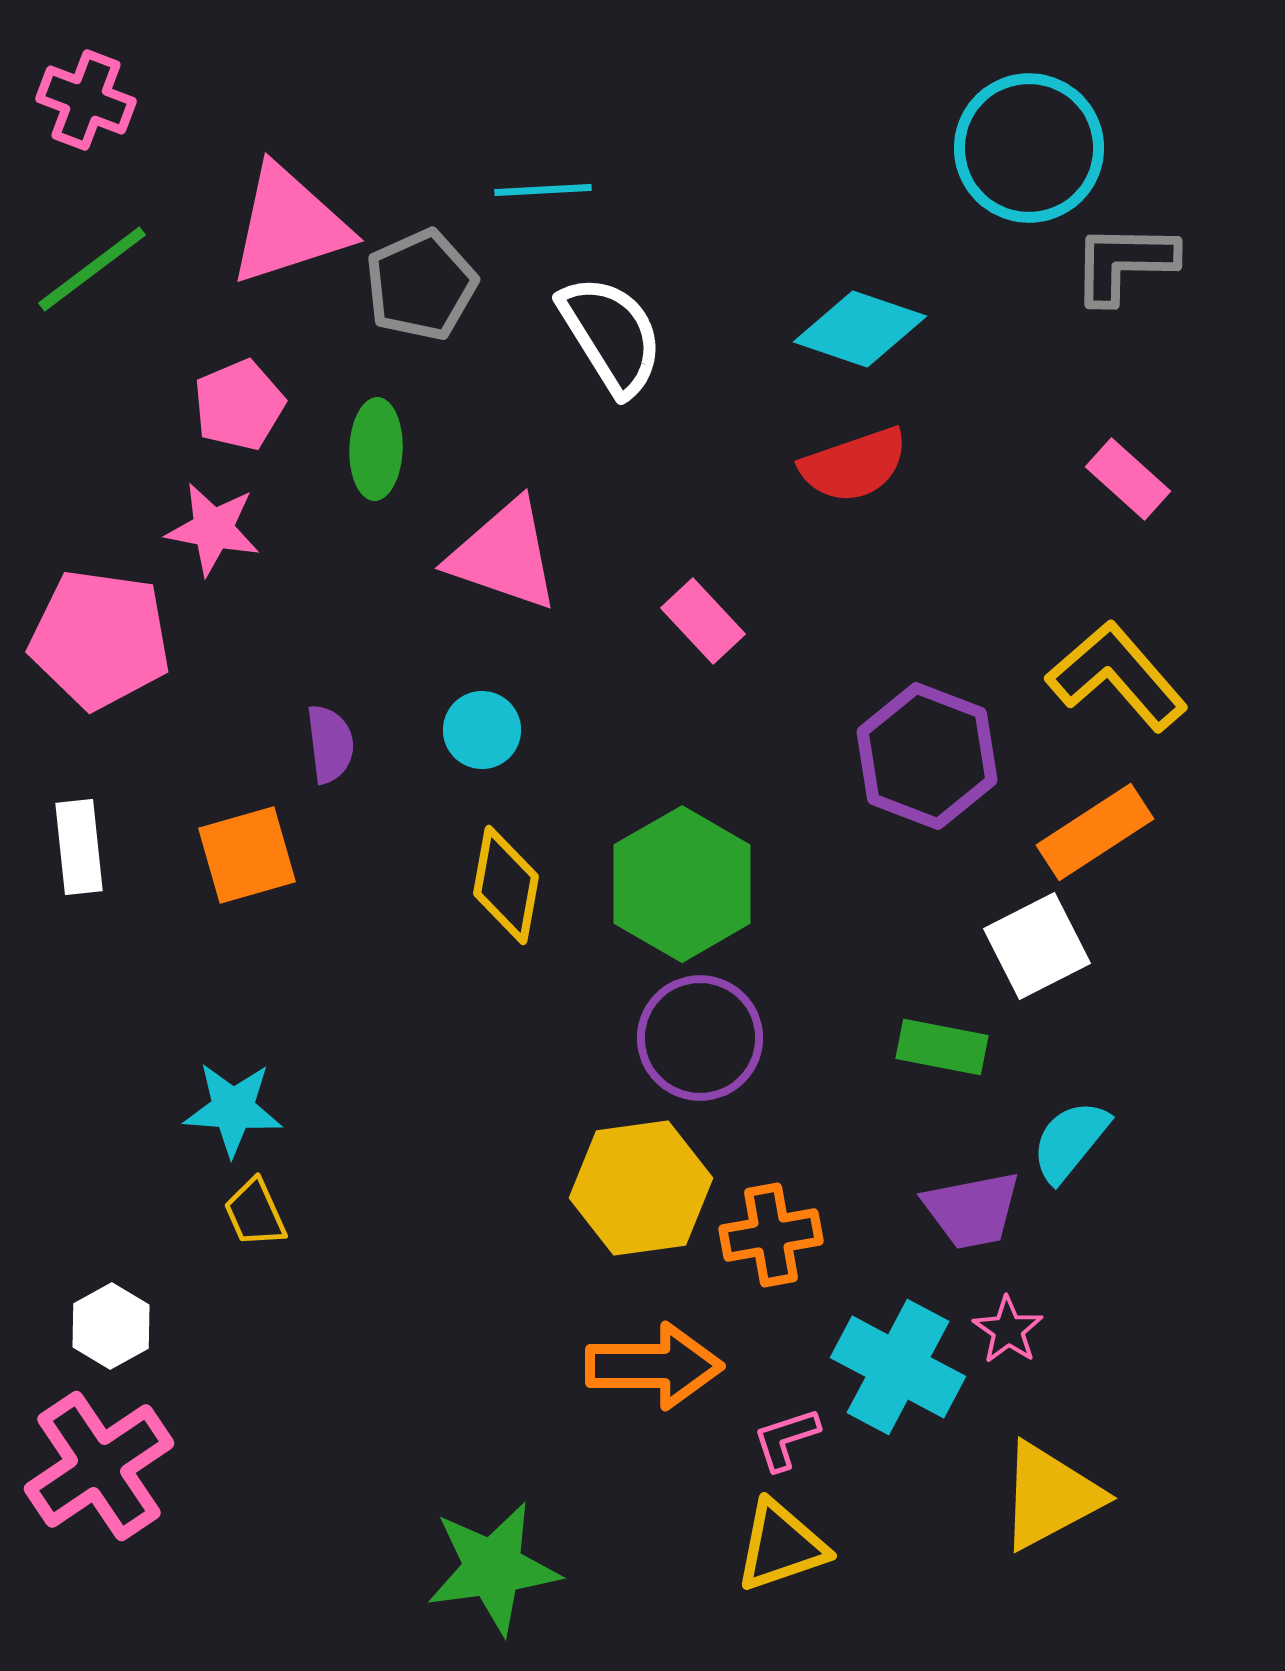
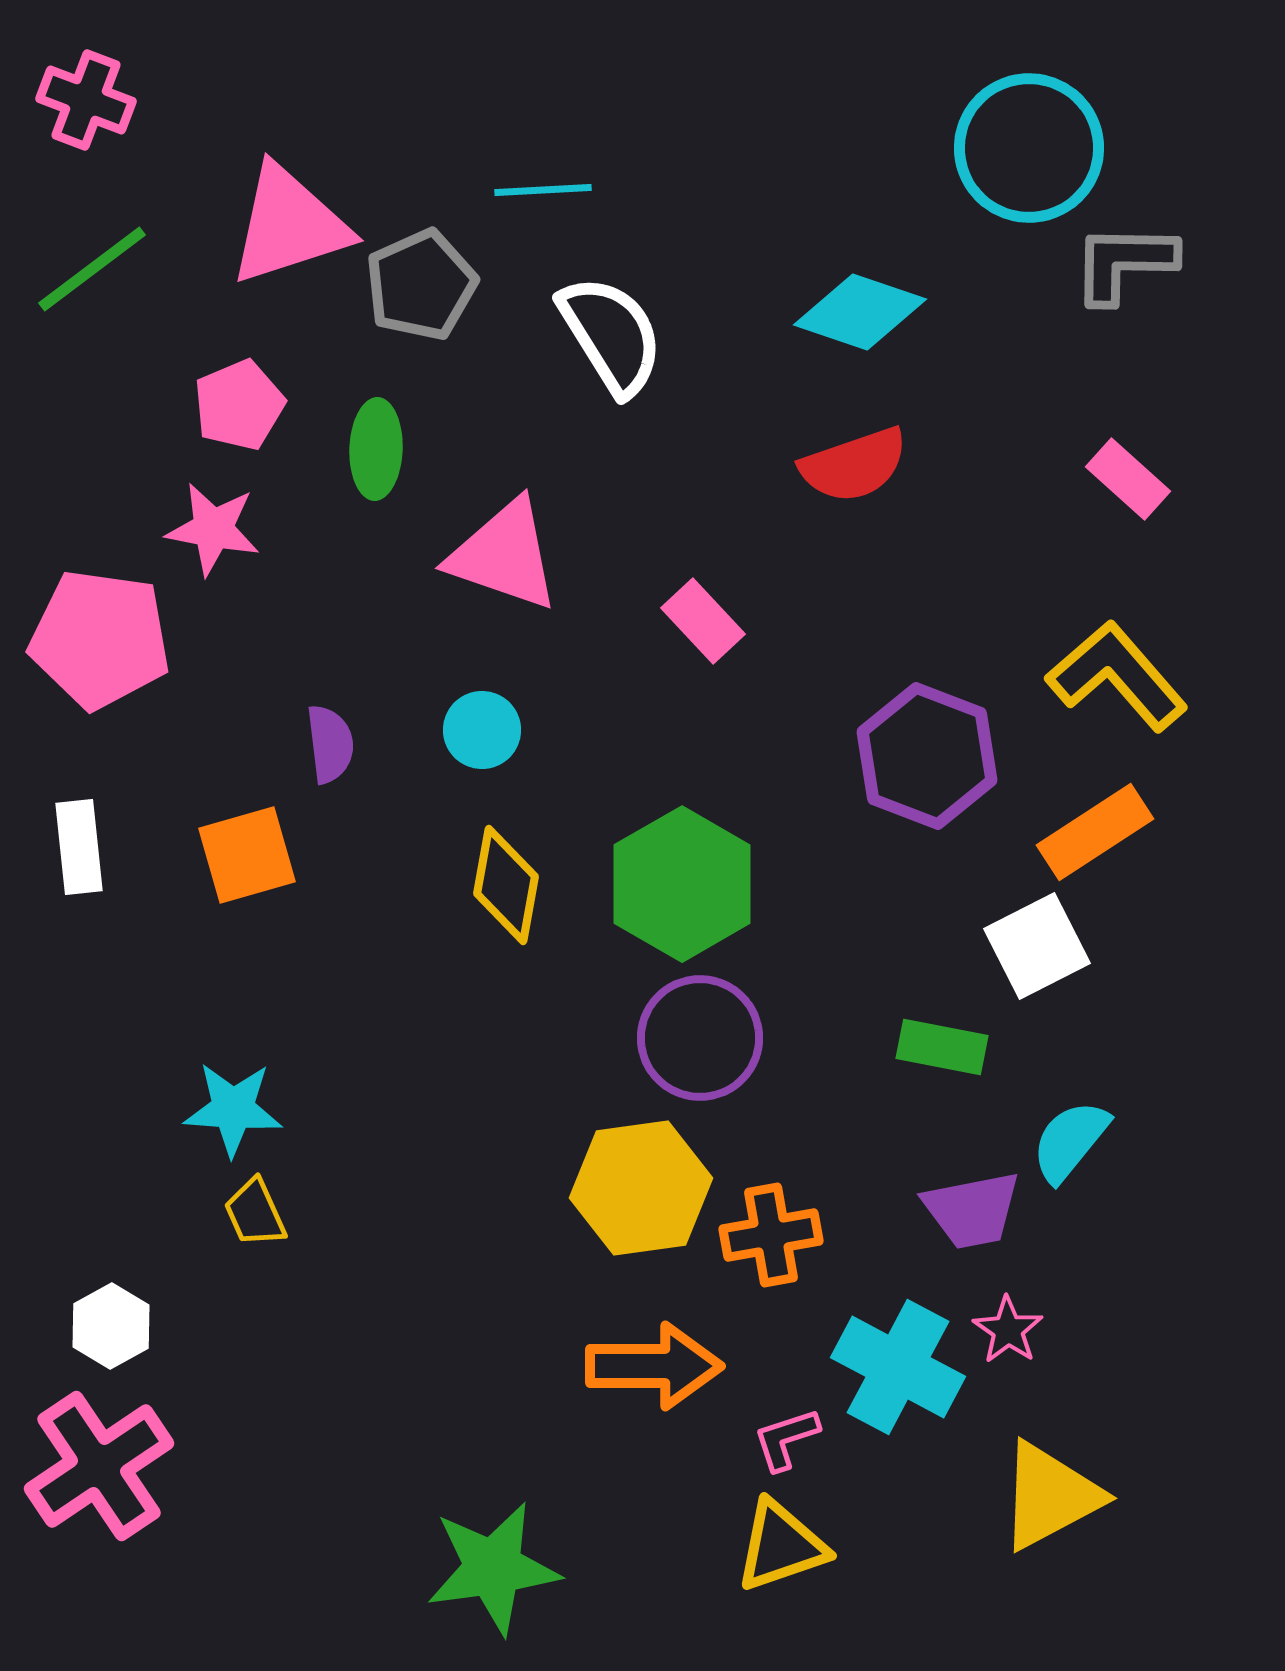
cyan diamond at (860, 329): moved 17 px up
